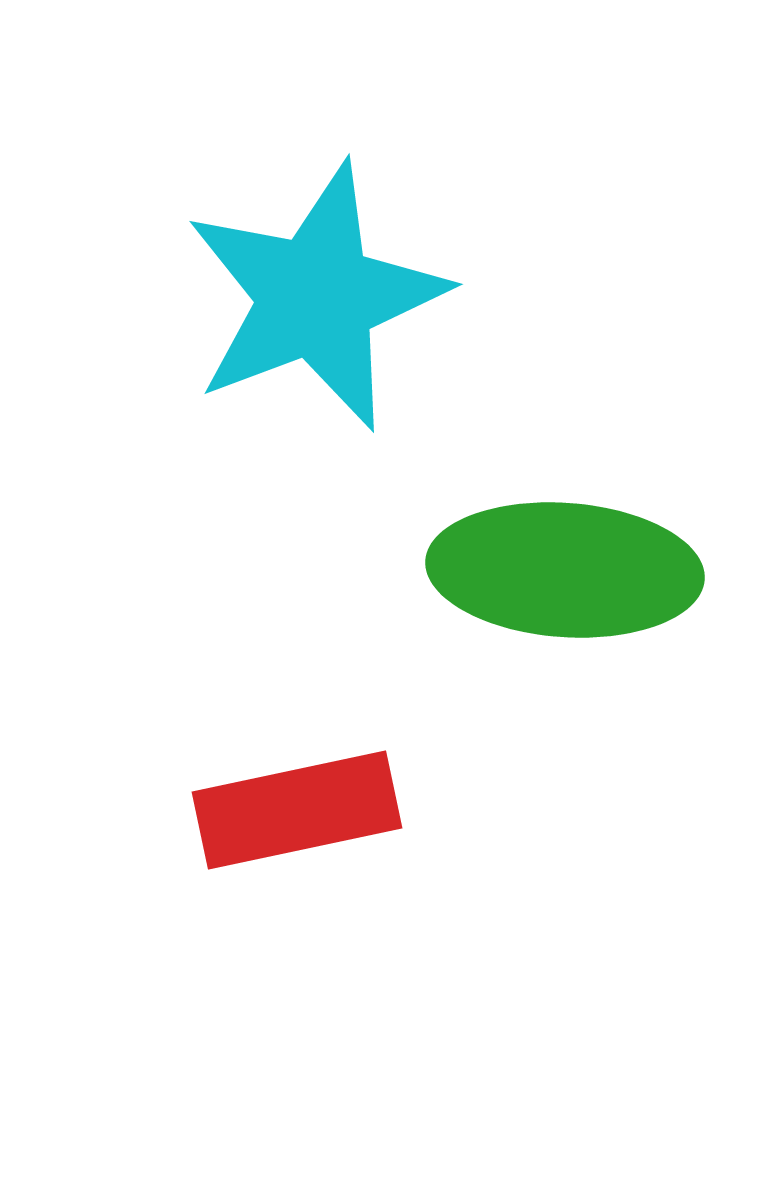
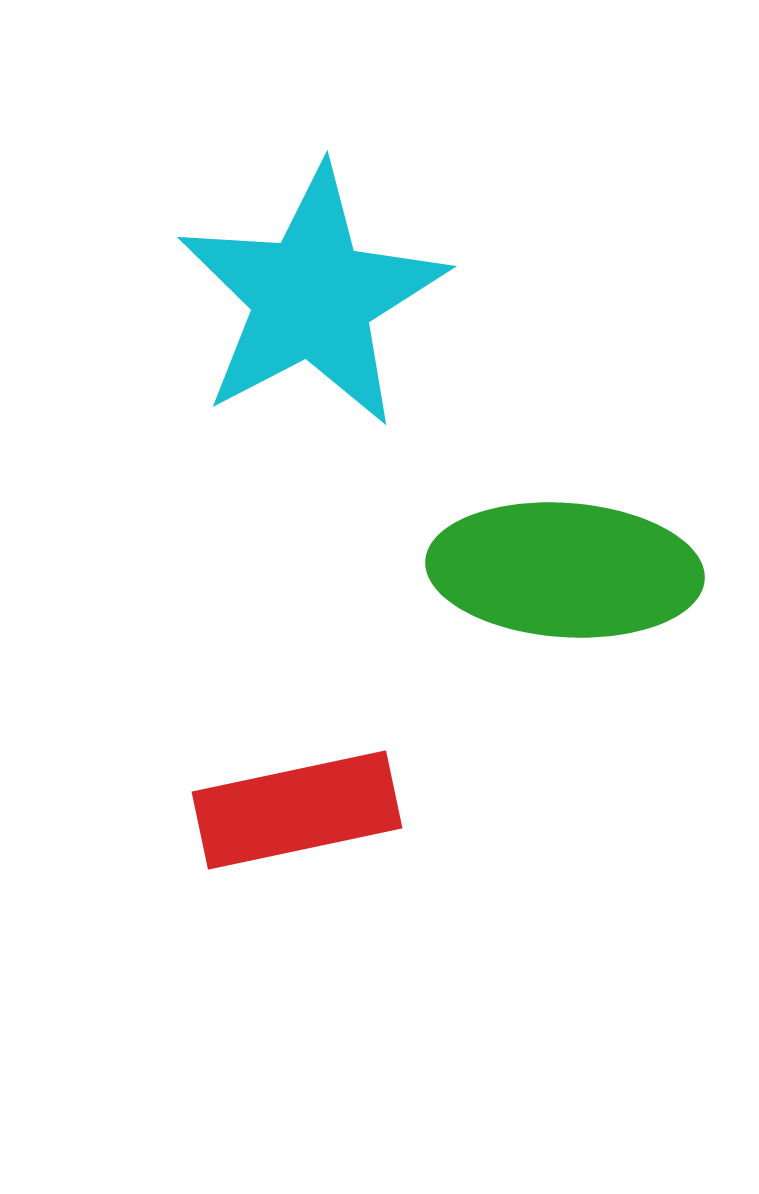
cyan star: moved 4 px left; rotated 7 degrees counterclockwise
